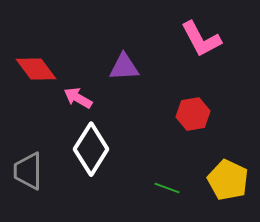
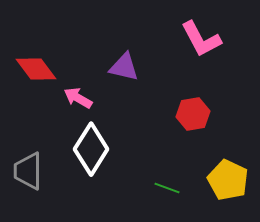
purple triangle: rotated 16 degrees clockwise
